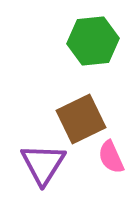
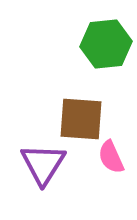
green hexagon: moved 13 px right, 3 px down
brown square: rotated 30 degrees clockwise
